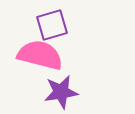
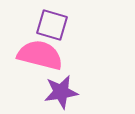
purple square: rotated 32 degrees clockwise
